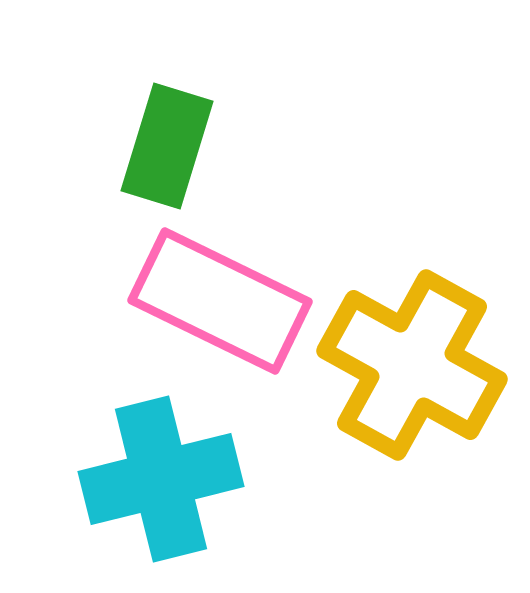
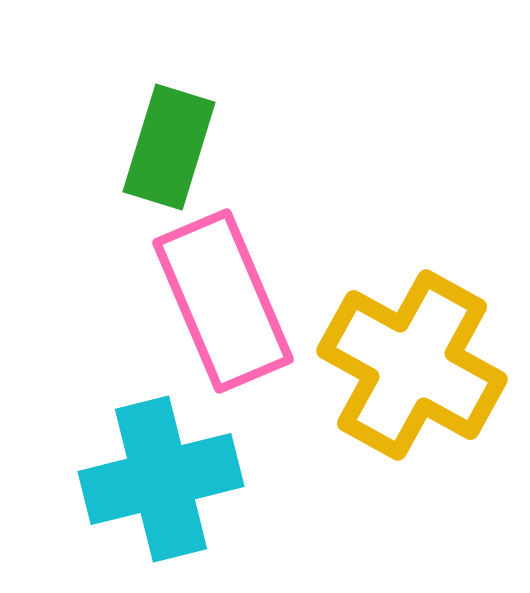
green rectangle: moved 2 px right, 1 px down
pink rectangle: moved 3 px right; rotated 41 degrees clockwise
